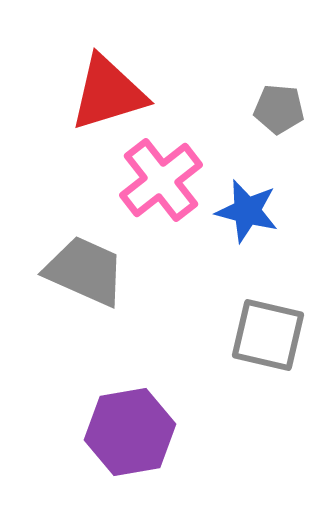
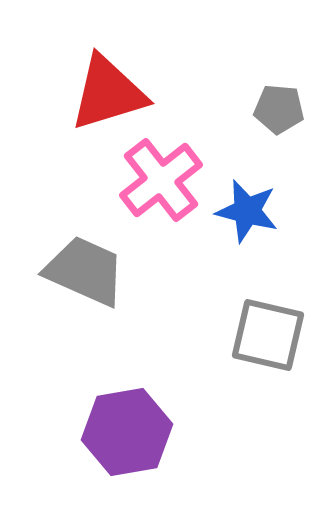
purple hexagon: moved 3 px left
